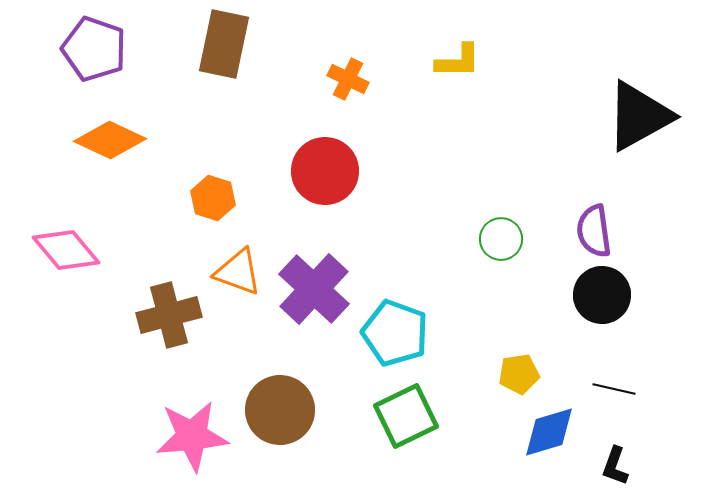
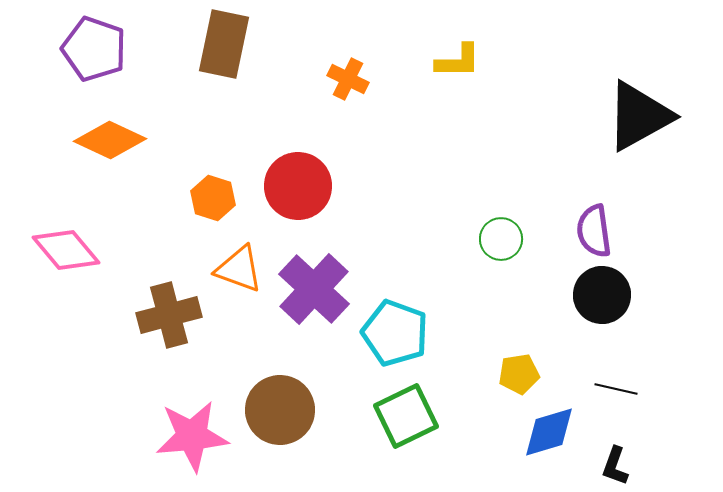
red circle: moved 27 px left, 15 px down
orange triangle: moved 1 px right, 3 px up
black line: moved 2 px right
